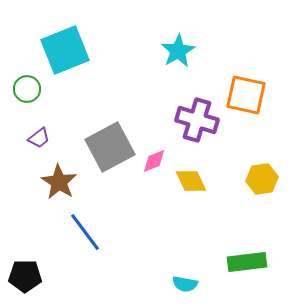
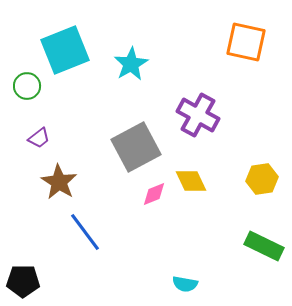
cyan star: moved 47 px left, 13 px down
green circle: moved 3 px up
orange square: moved 53 px up
purple cross: moved 1 px right, 5 px up; rotated 12 degrees clockwise
gray square: moved 26 px right
pink diamond: moved 33 px down
green rectangle: moved 17 px right, 16 px up; rotated 33 degrees clockwise
black pentagon: moved 2 px left, 5 px down
